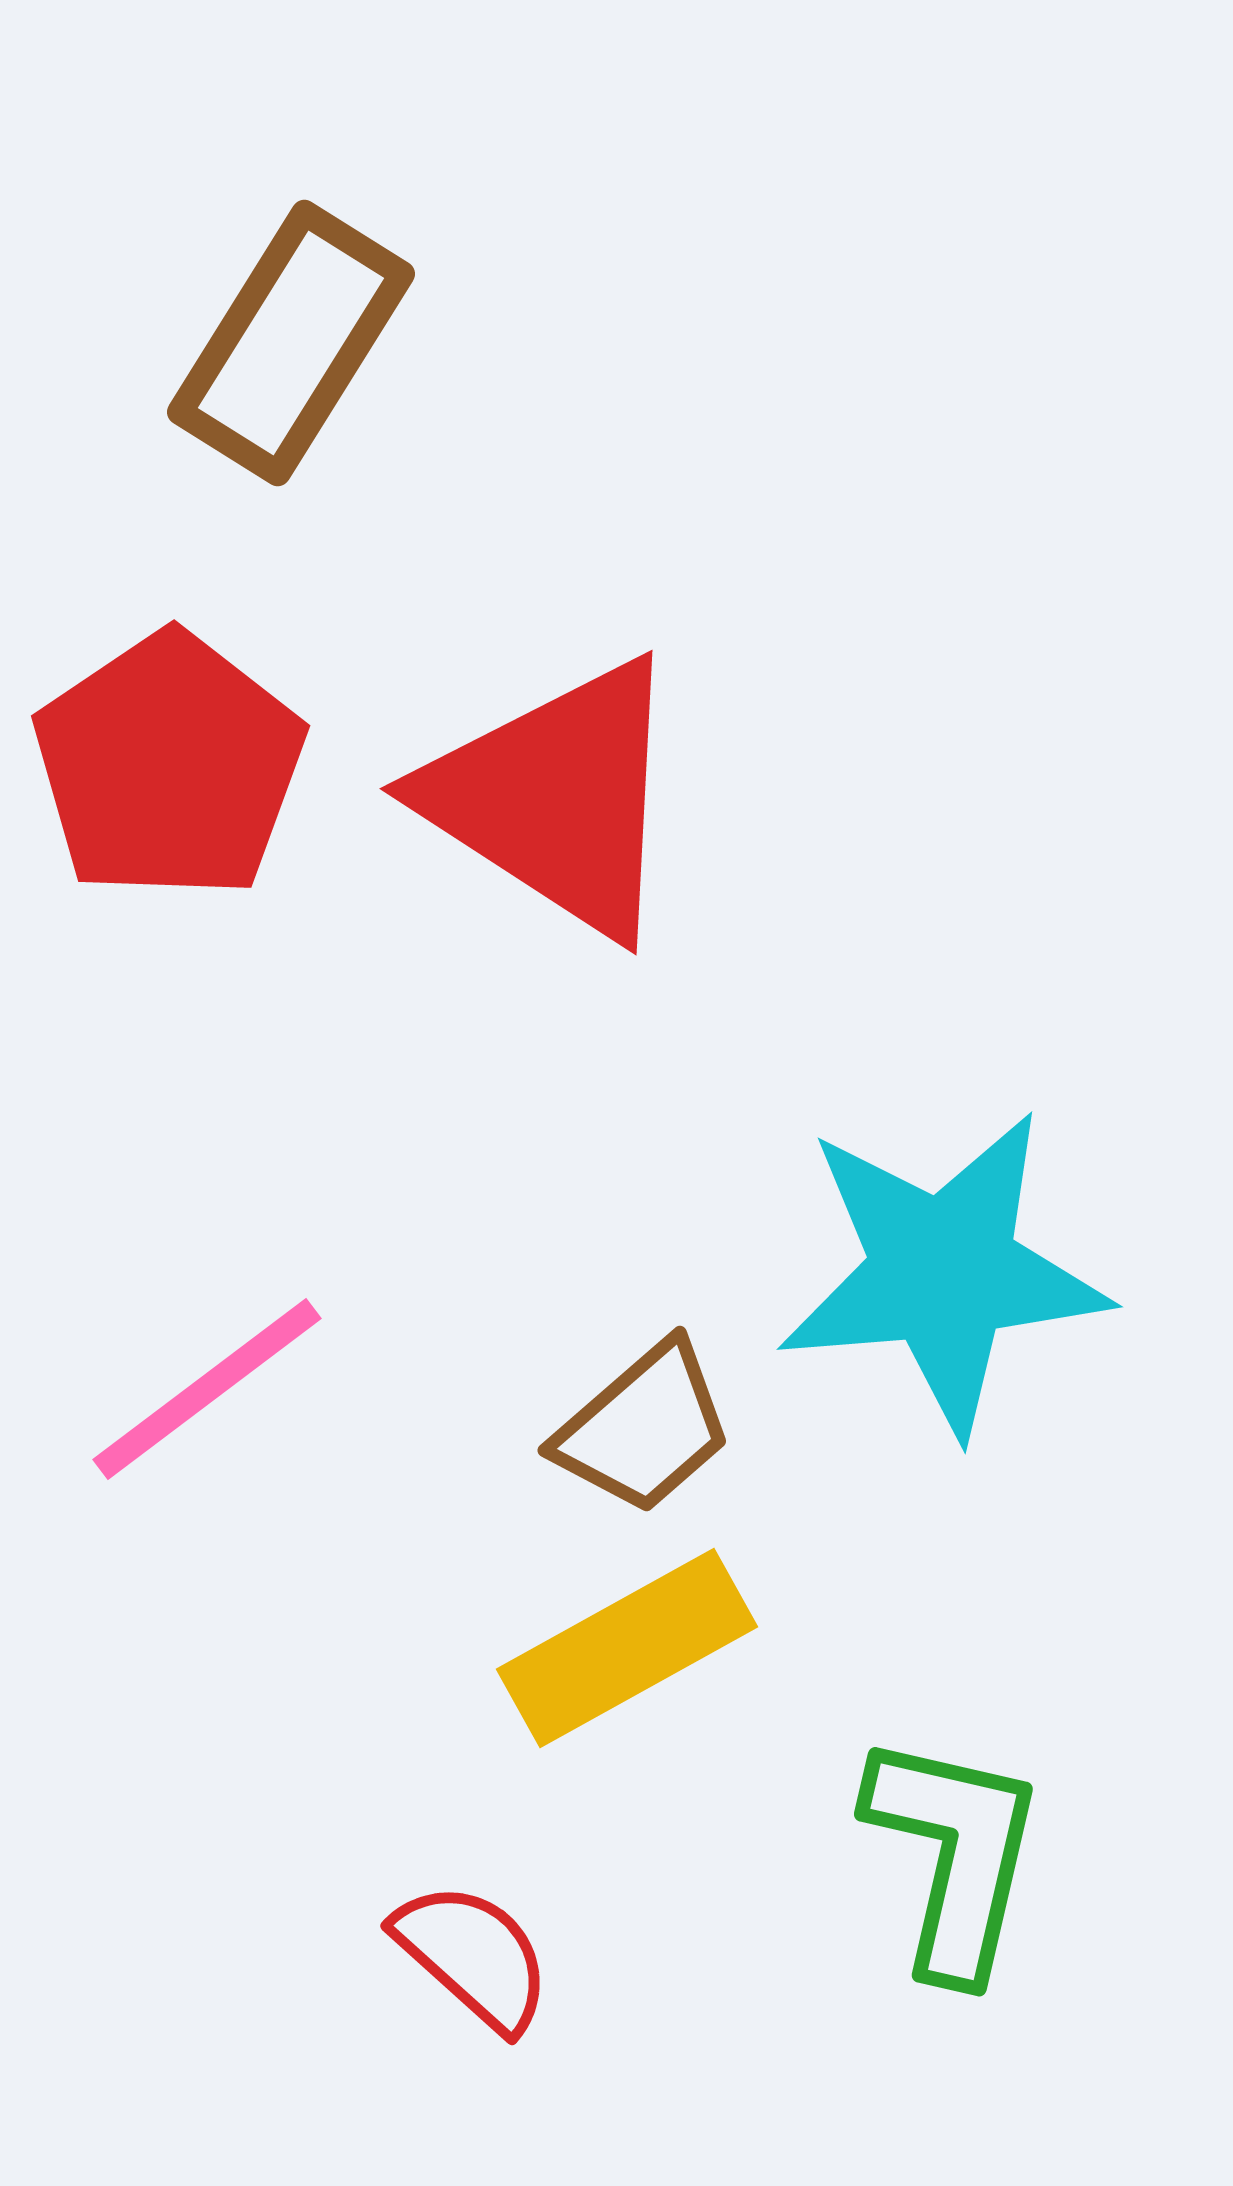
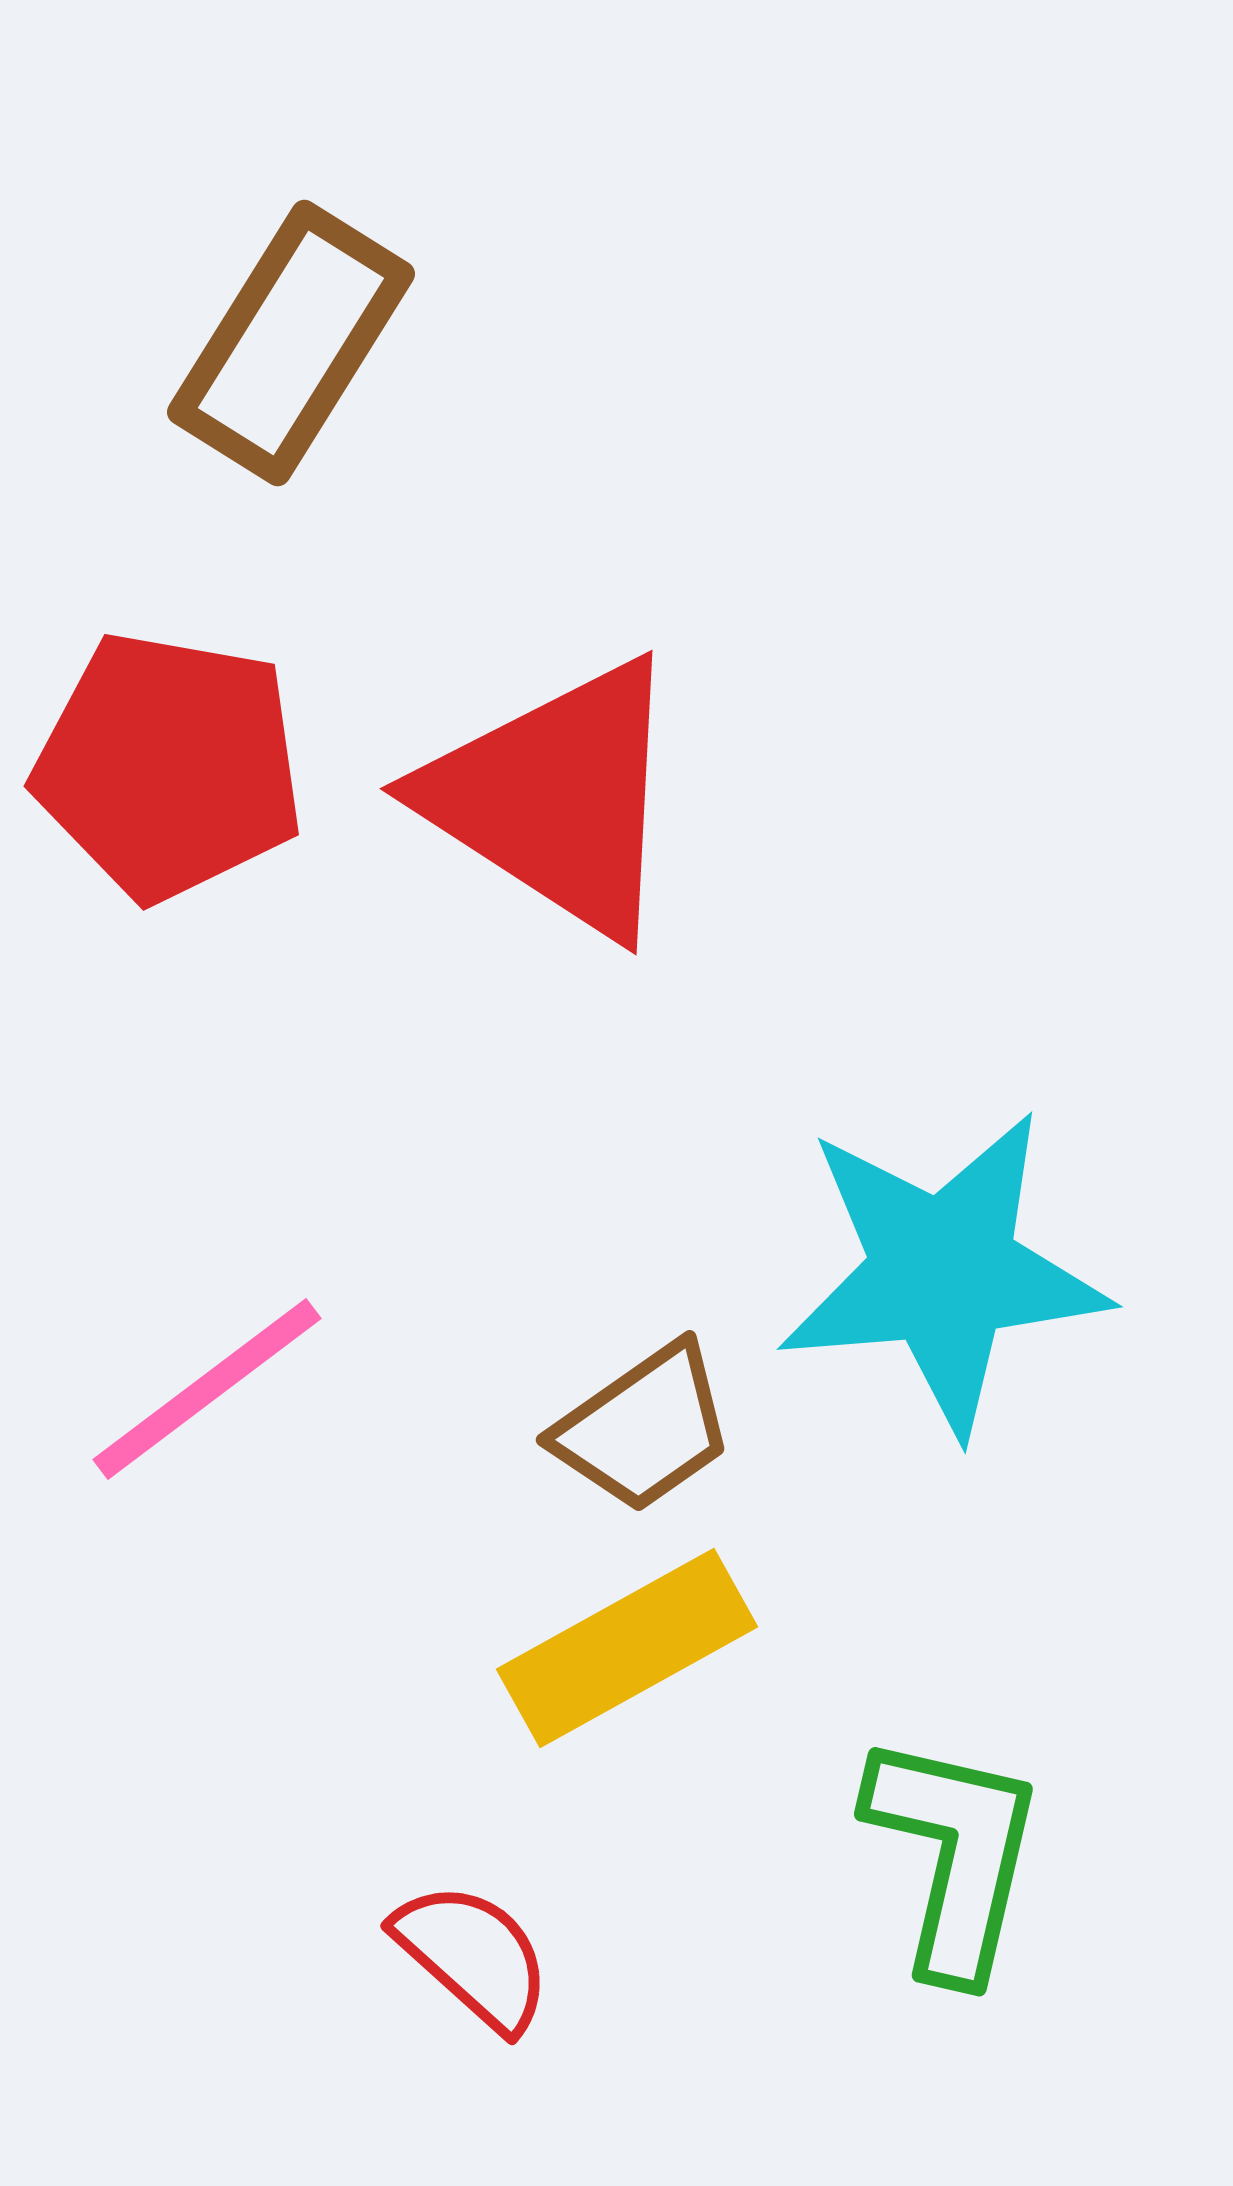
red pentagon: rotated 28 degrees counterclockwise
brown trapezoid: rotated 6 degrees clockwise
